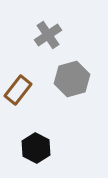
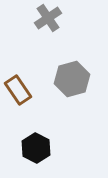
gray cross: moved 17 px up
brown rectangle: rotated 72 degrees counterclockwise
